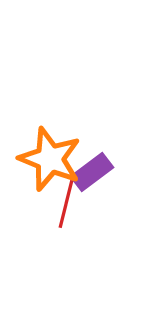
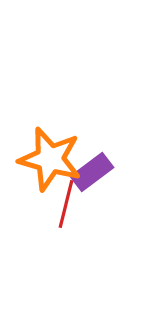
orange star: rotated 6 degrees counterclockwise
